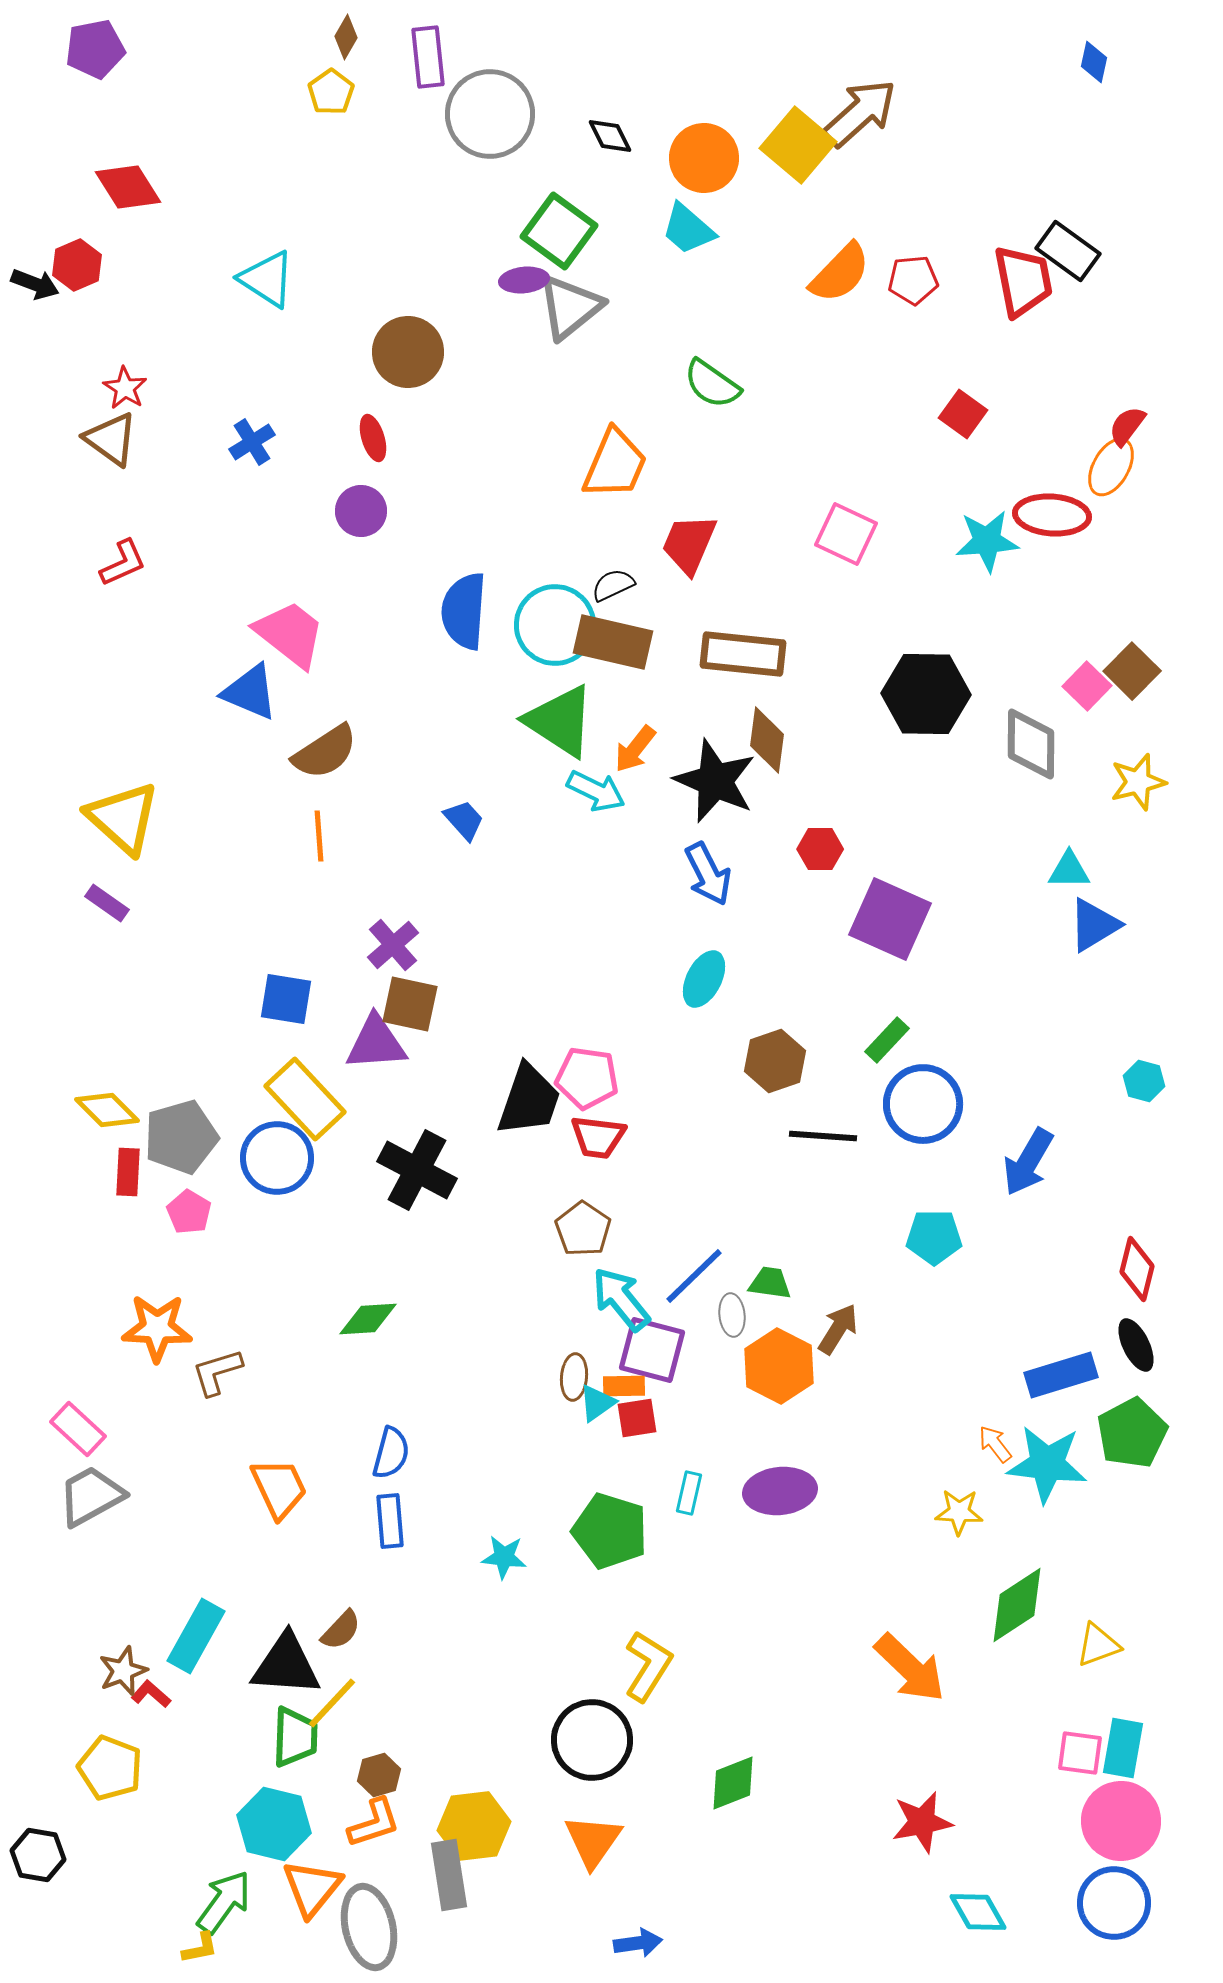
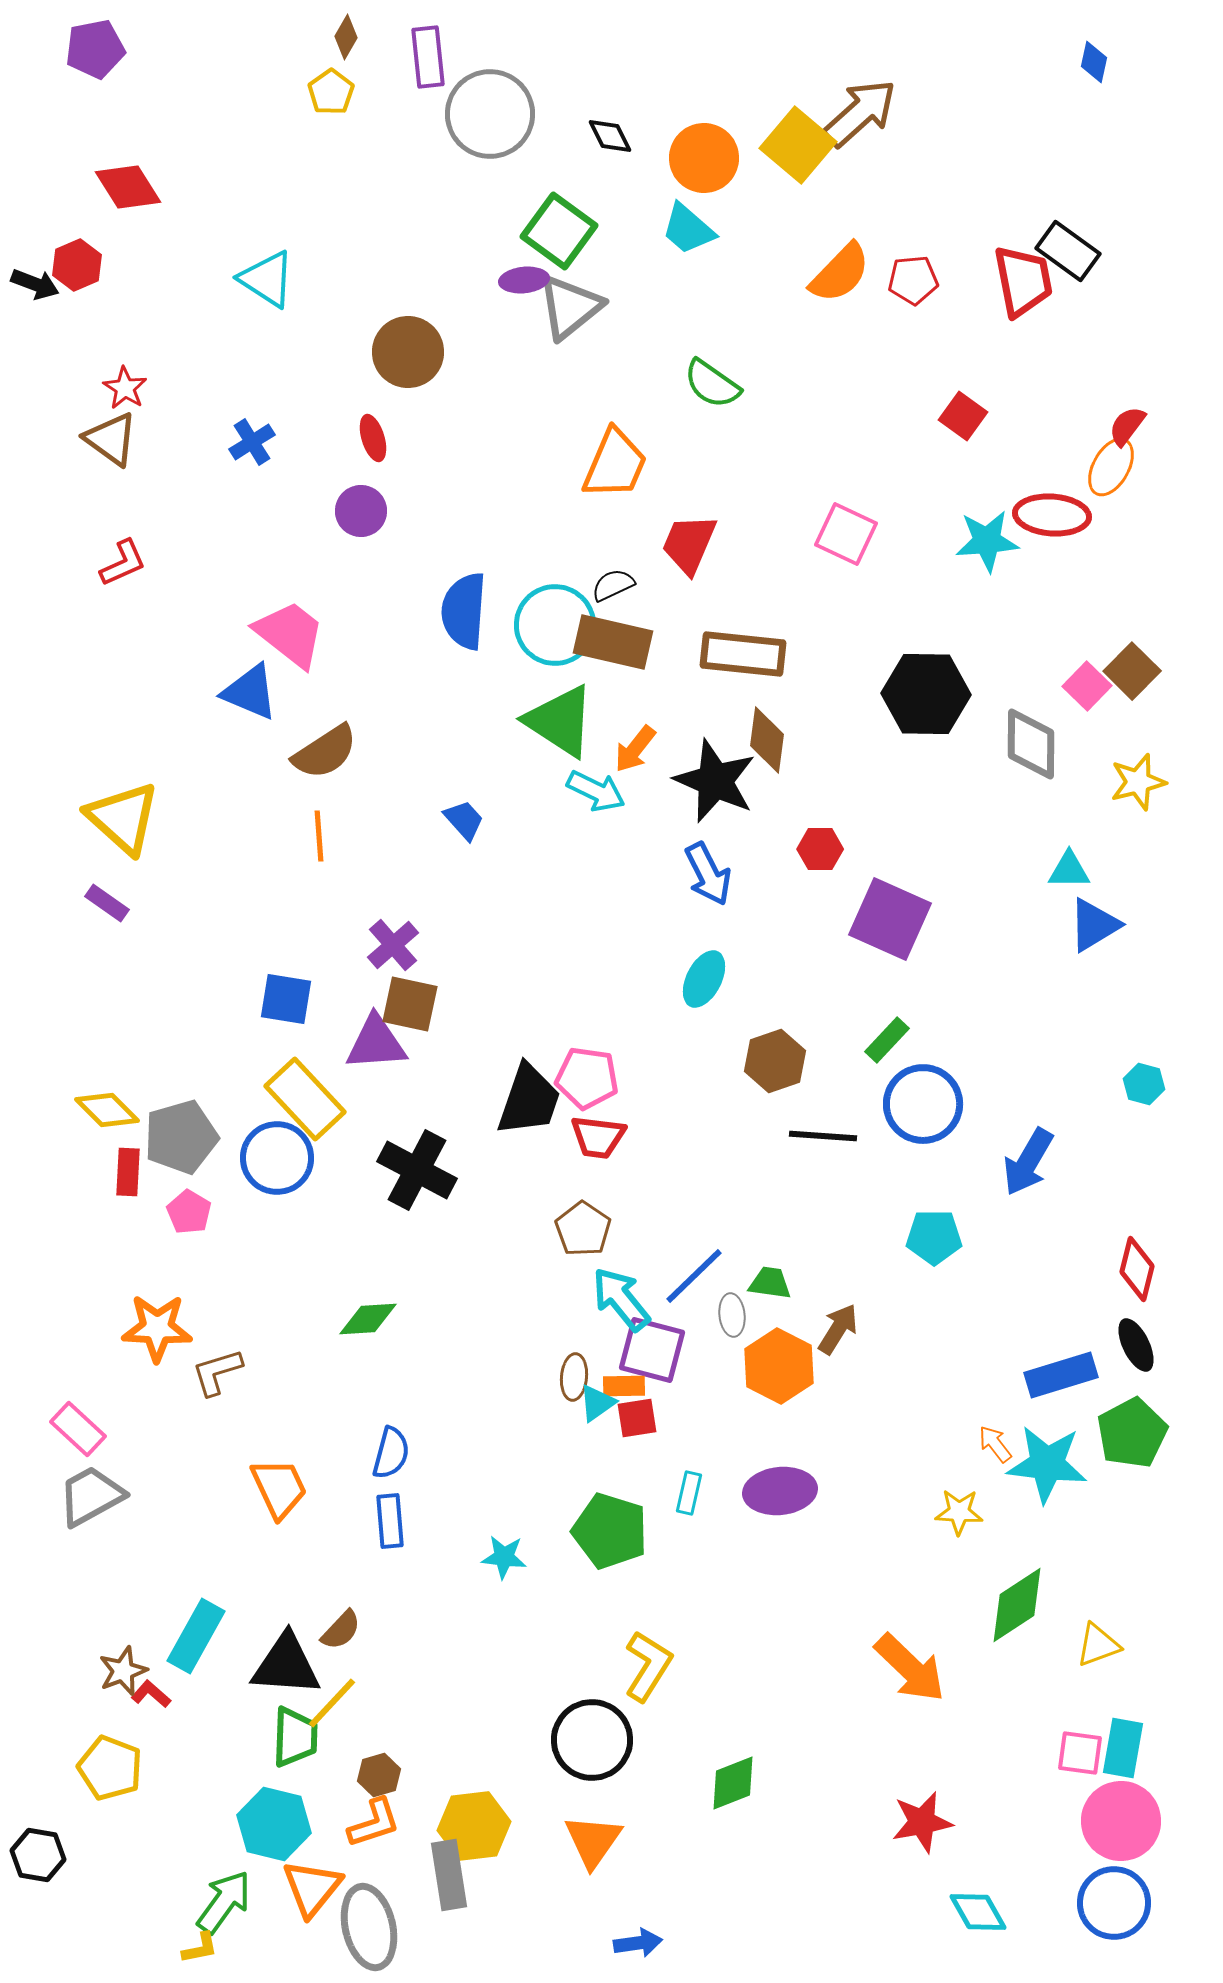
red square at (963, 414): moved 2 px down
cyan hexagon at (1144, 1081): moved 3 px down
